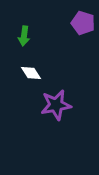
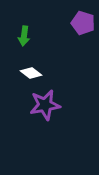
white diamond: rotated 20 degrees counterclockwise
purple star: moved 11 px left
